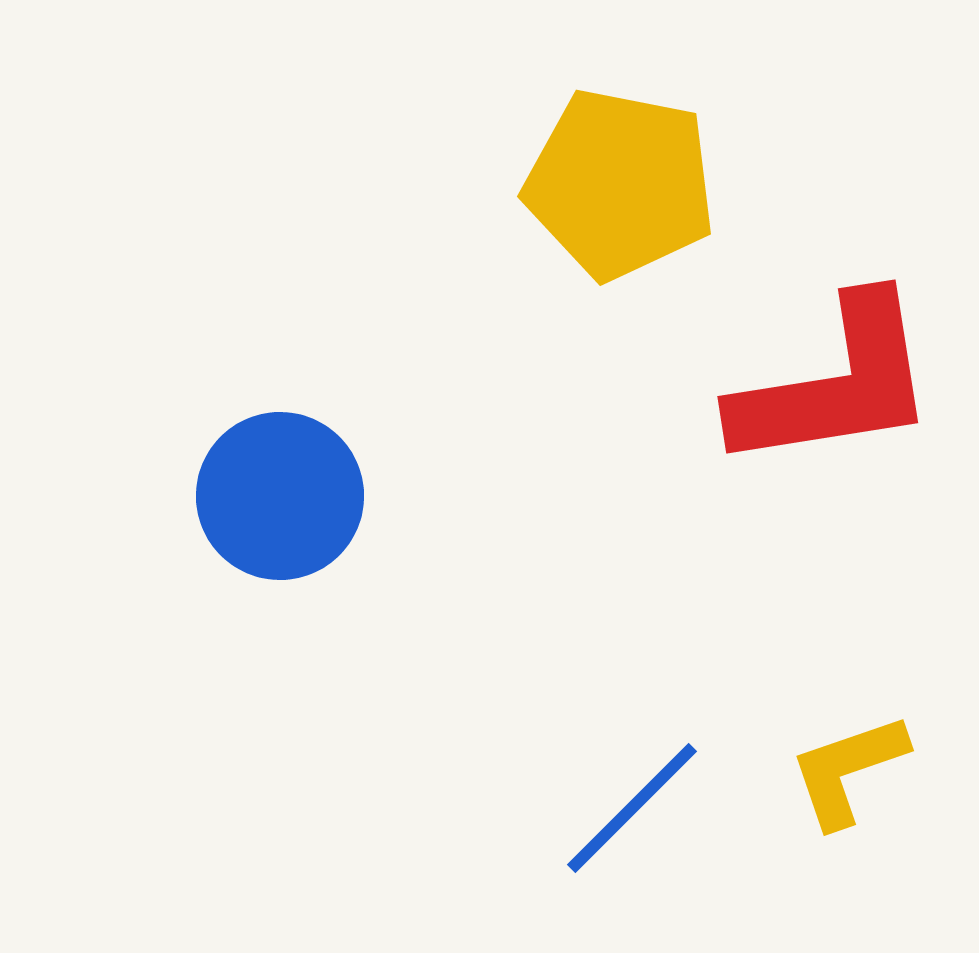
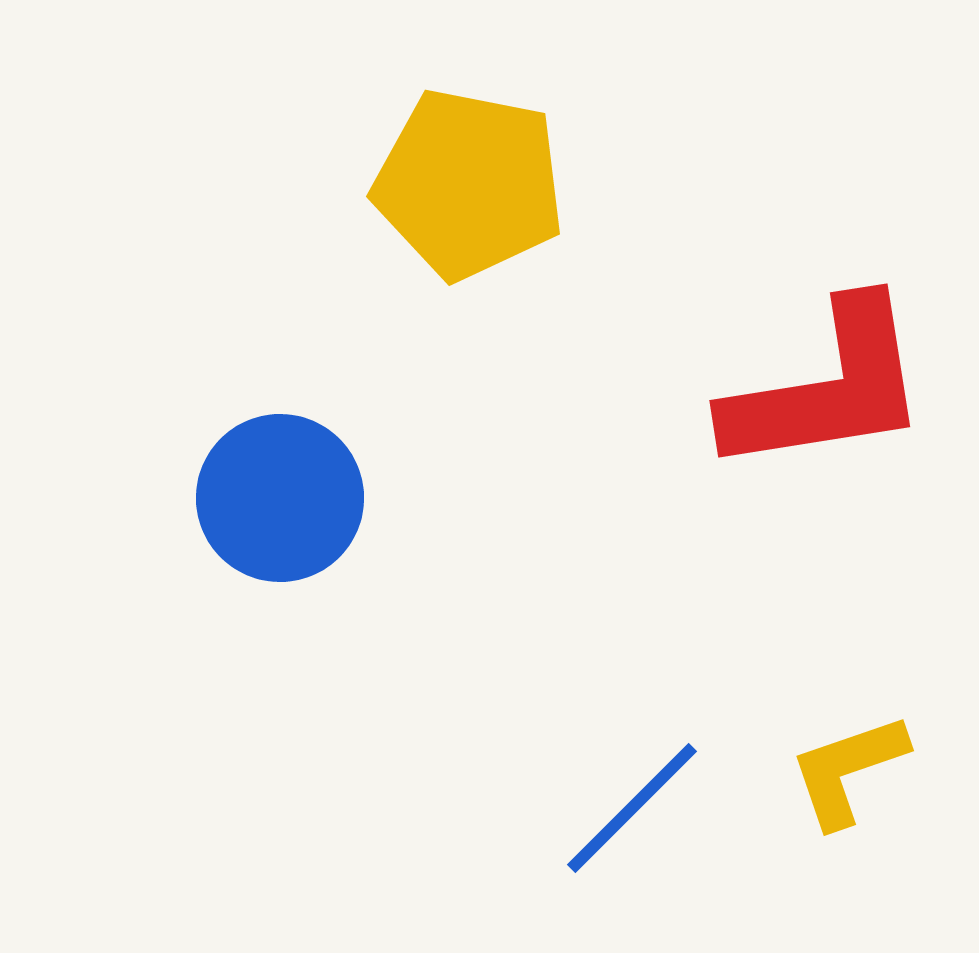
yellow pentagon: moved 151 px left
red L-shape: moved 8 px left, 4 px down
blue circle: moved 2 px down
